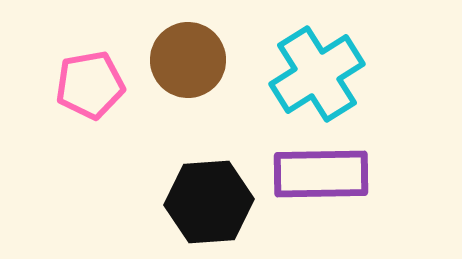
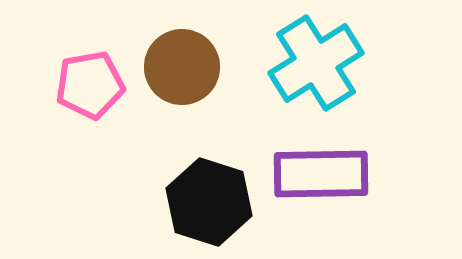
brown circle: moved 6 px left, 7 px down
cyan cross: moved 1 px left, 11 px up
black hexagon: rotated 22 degrees clockwise
